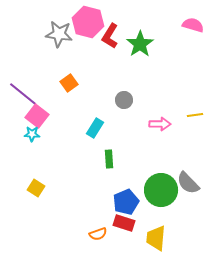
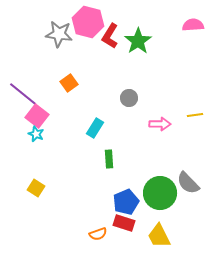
pink semicircle: rotated 20 degrees counterclockwise
green star: moved 2 px left, 3 px up
gray circle: moved 5 px right, 2 px up
cyan star: moved 4 px right; rotated 21 degrees clockwise
green circle: moved 1 px left, 3 px down
yellow trapezoid: moved 3 px right, 2 px up; rotated 32 degrees counterclockwise
